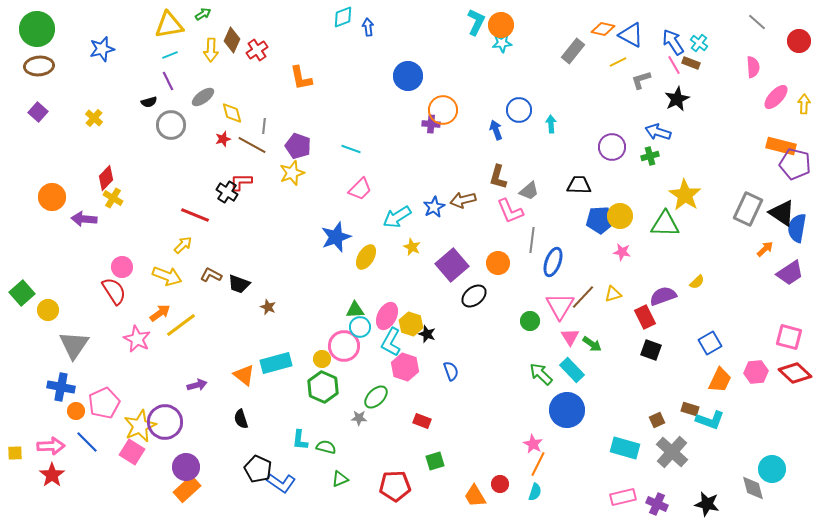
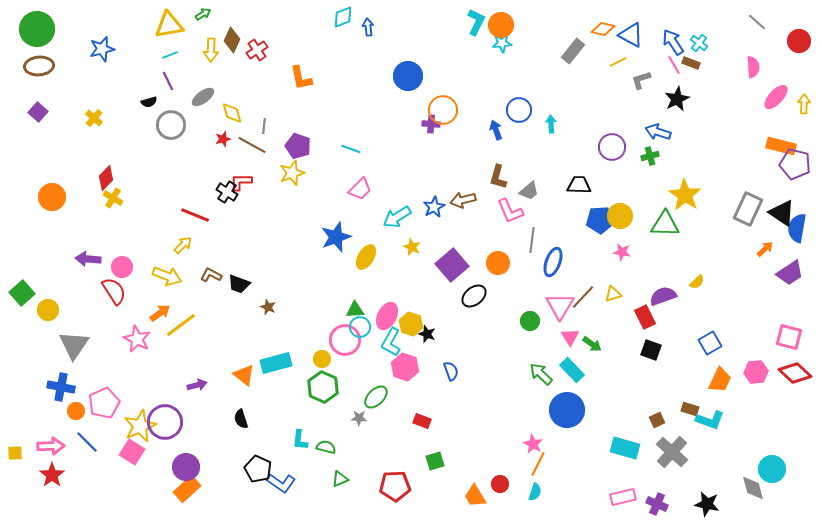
purple arrow at (84, 219): moved 4 px right, 40 px down
pink circle at (344, 346): moved 1 px right, 6 px up
